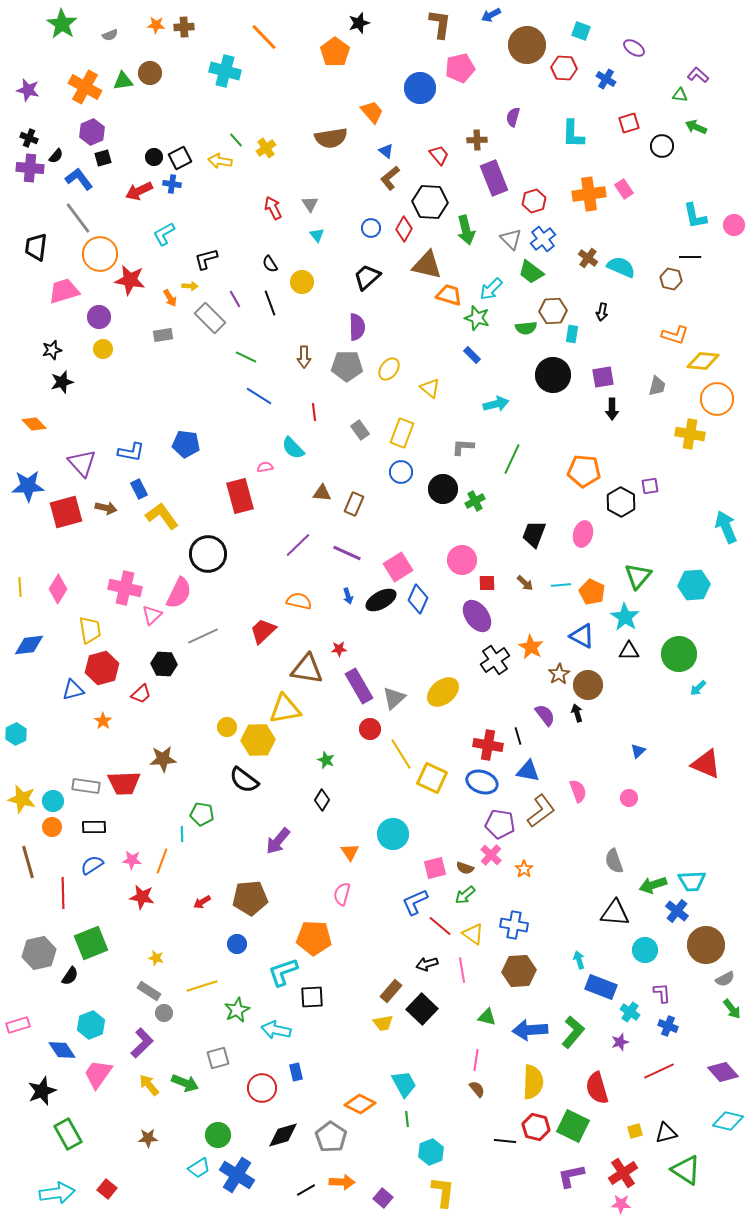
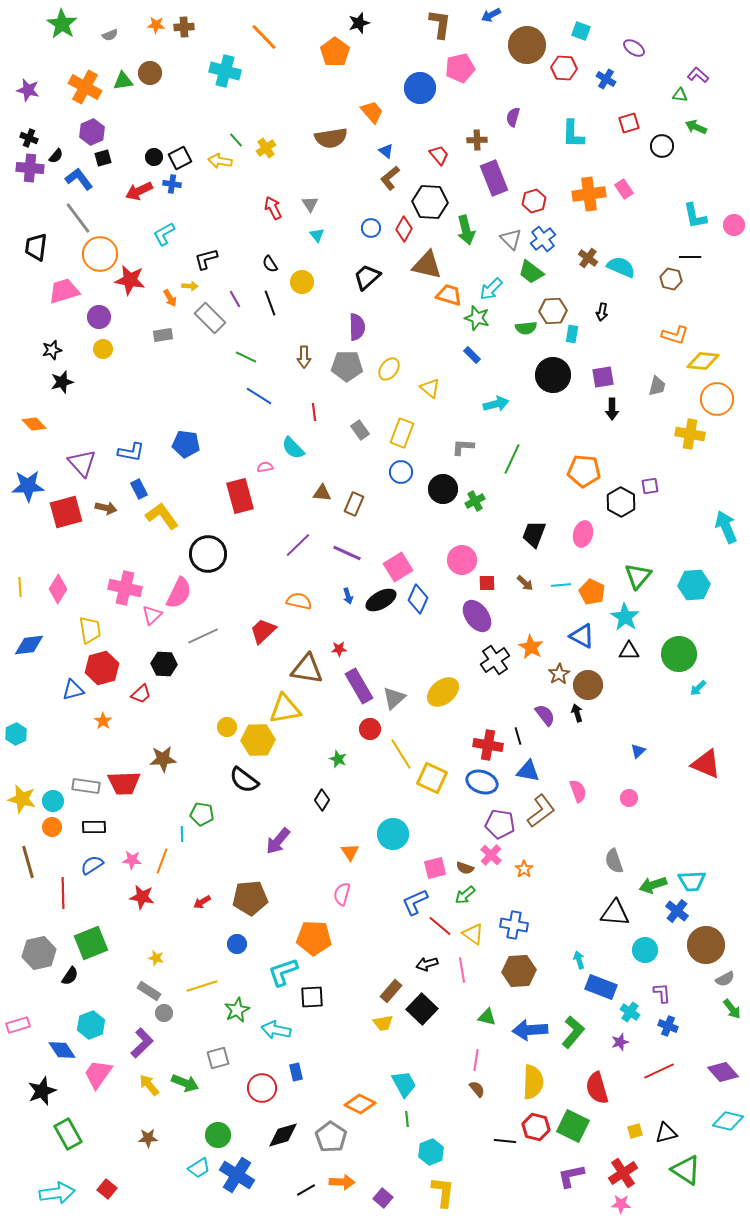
green star at (326, 760): moved 12 px right, 1 px up
